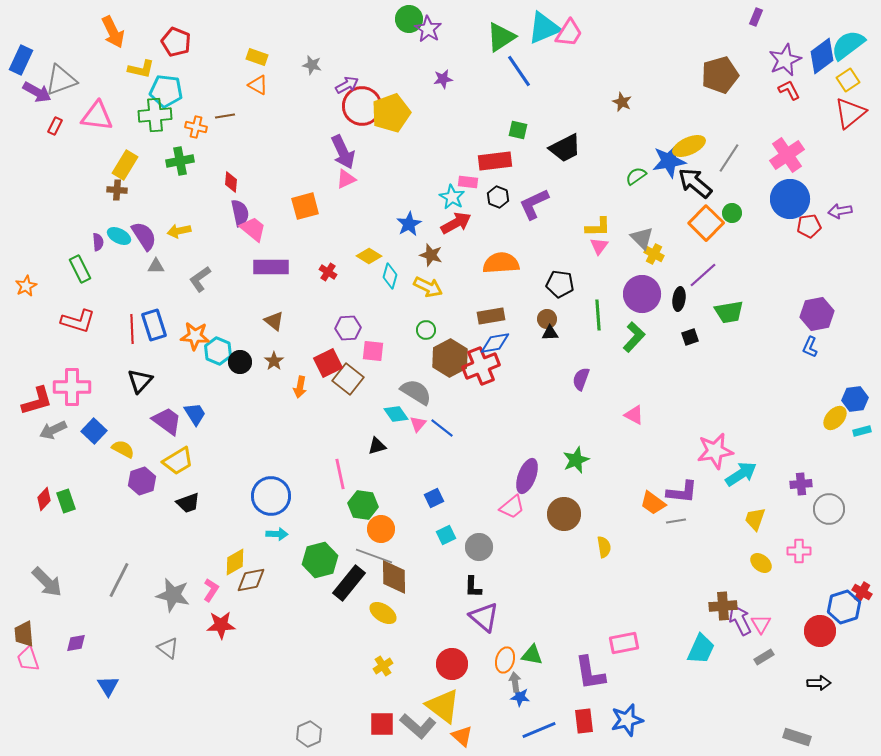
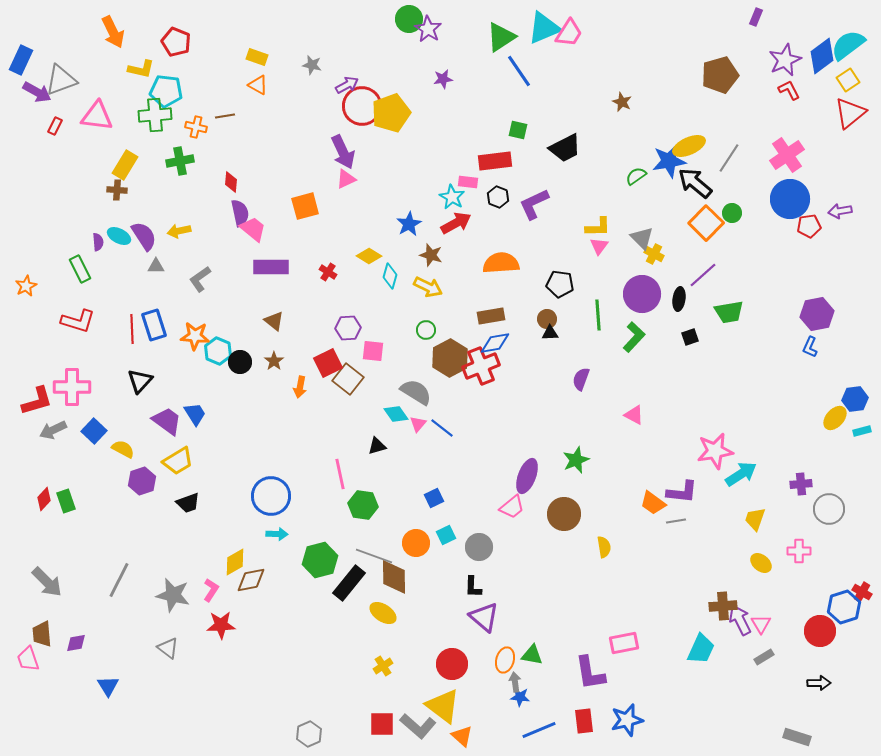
orange circle at (381, 529): moved 35 px right, 14 px down
brown trapezoid at (24, 634): moved 18 px right
